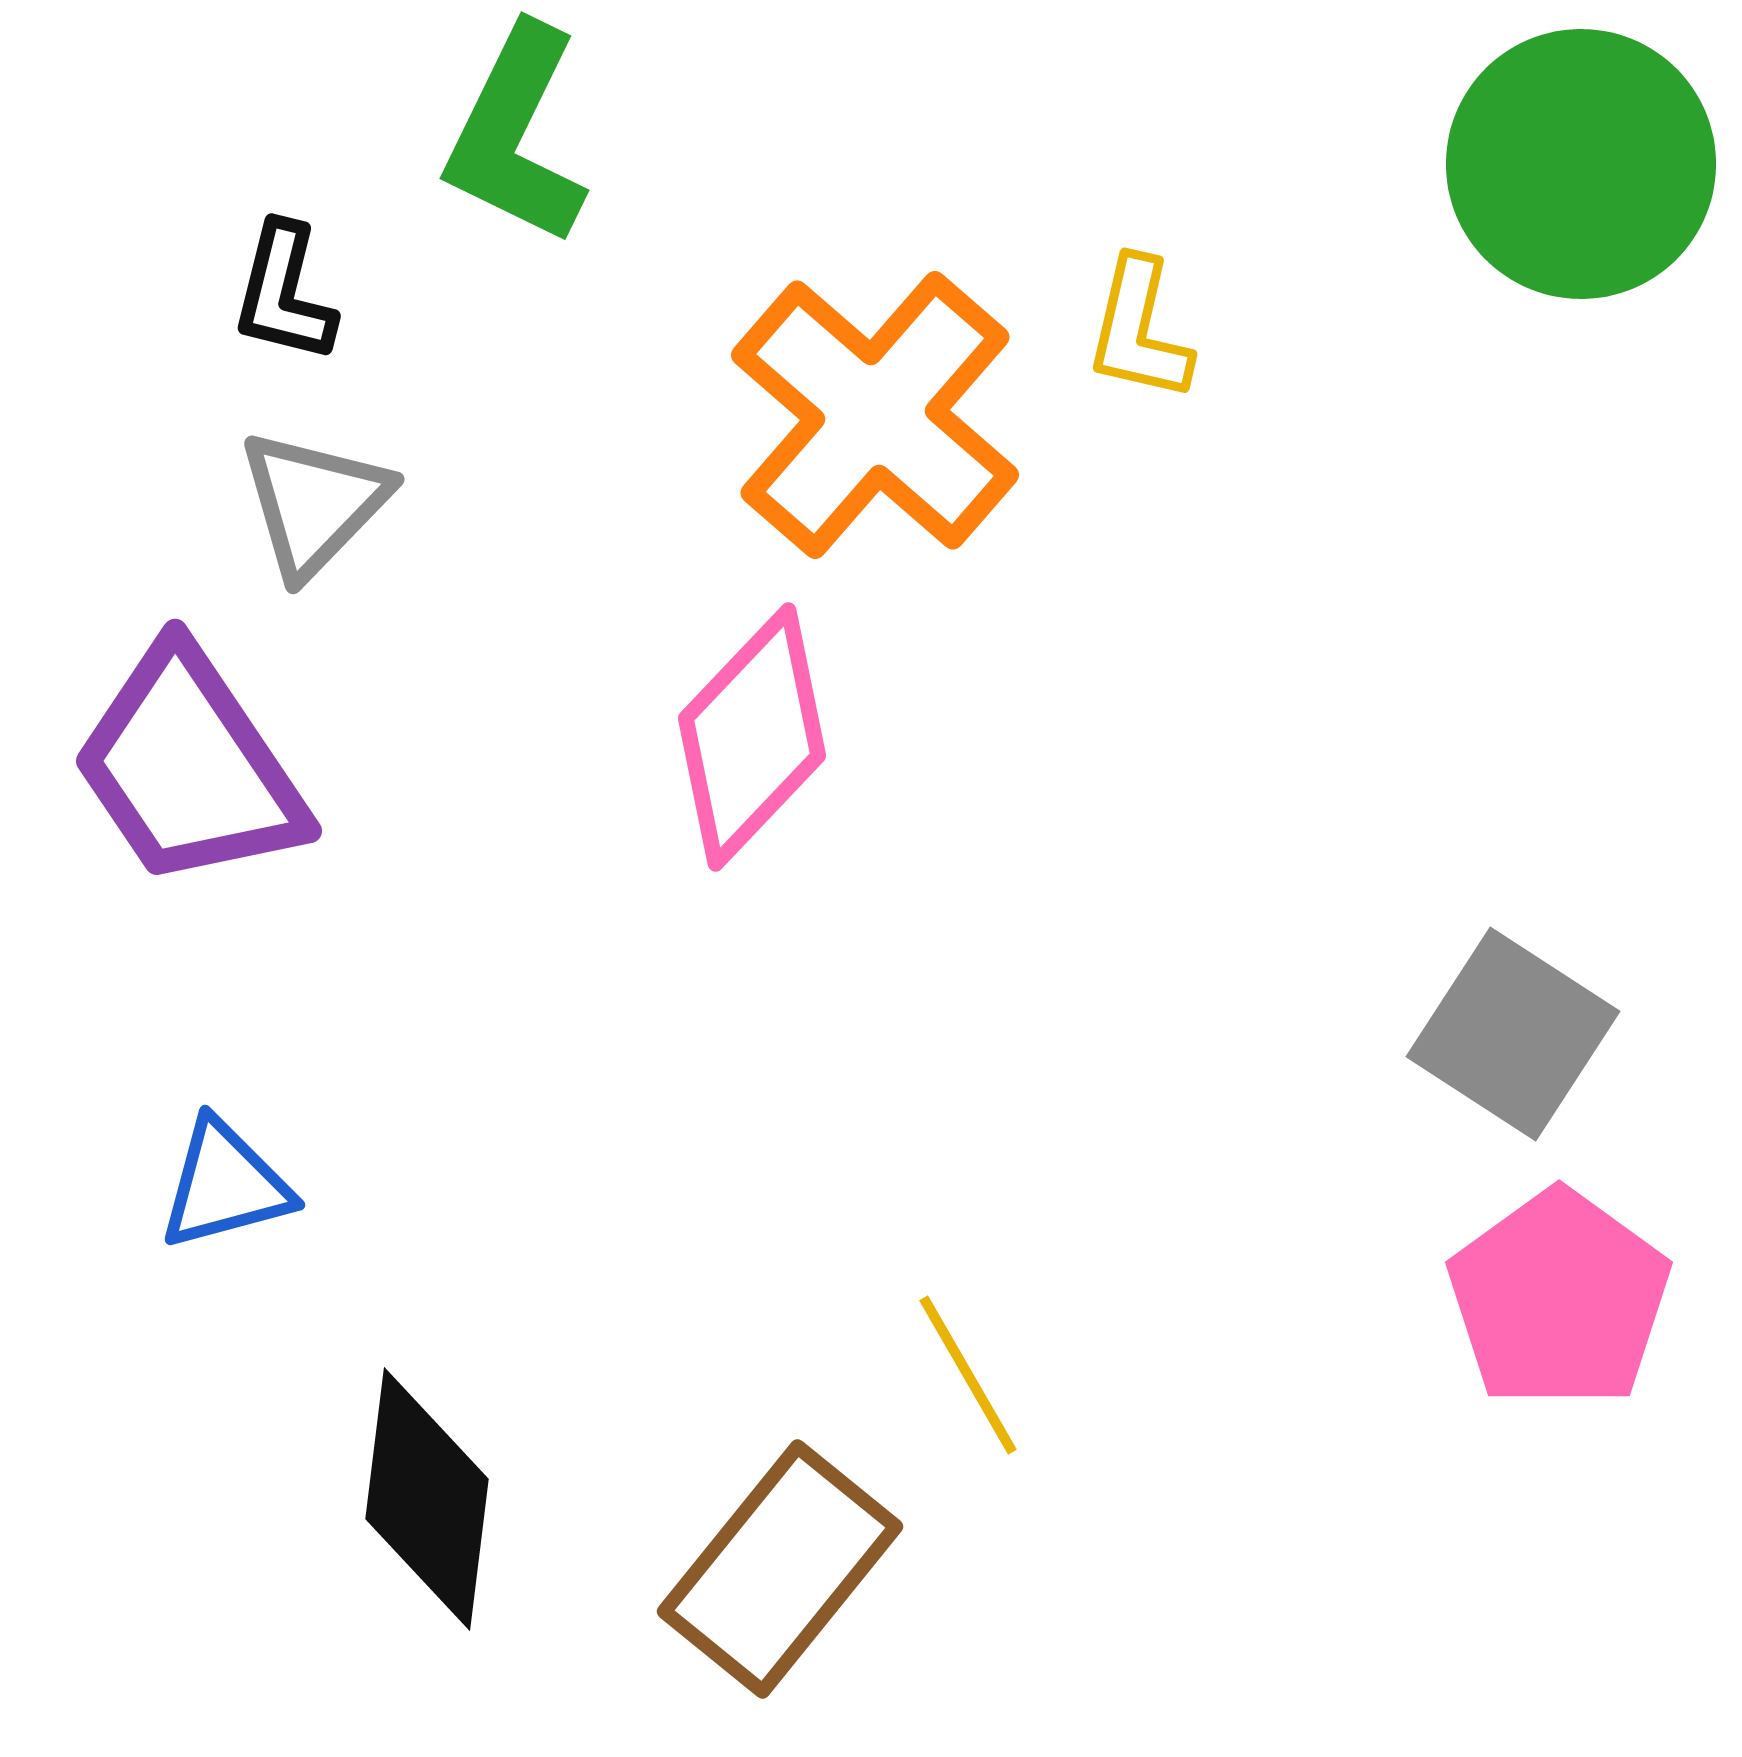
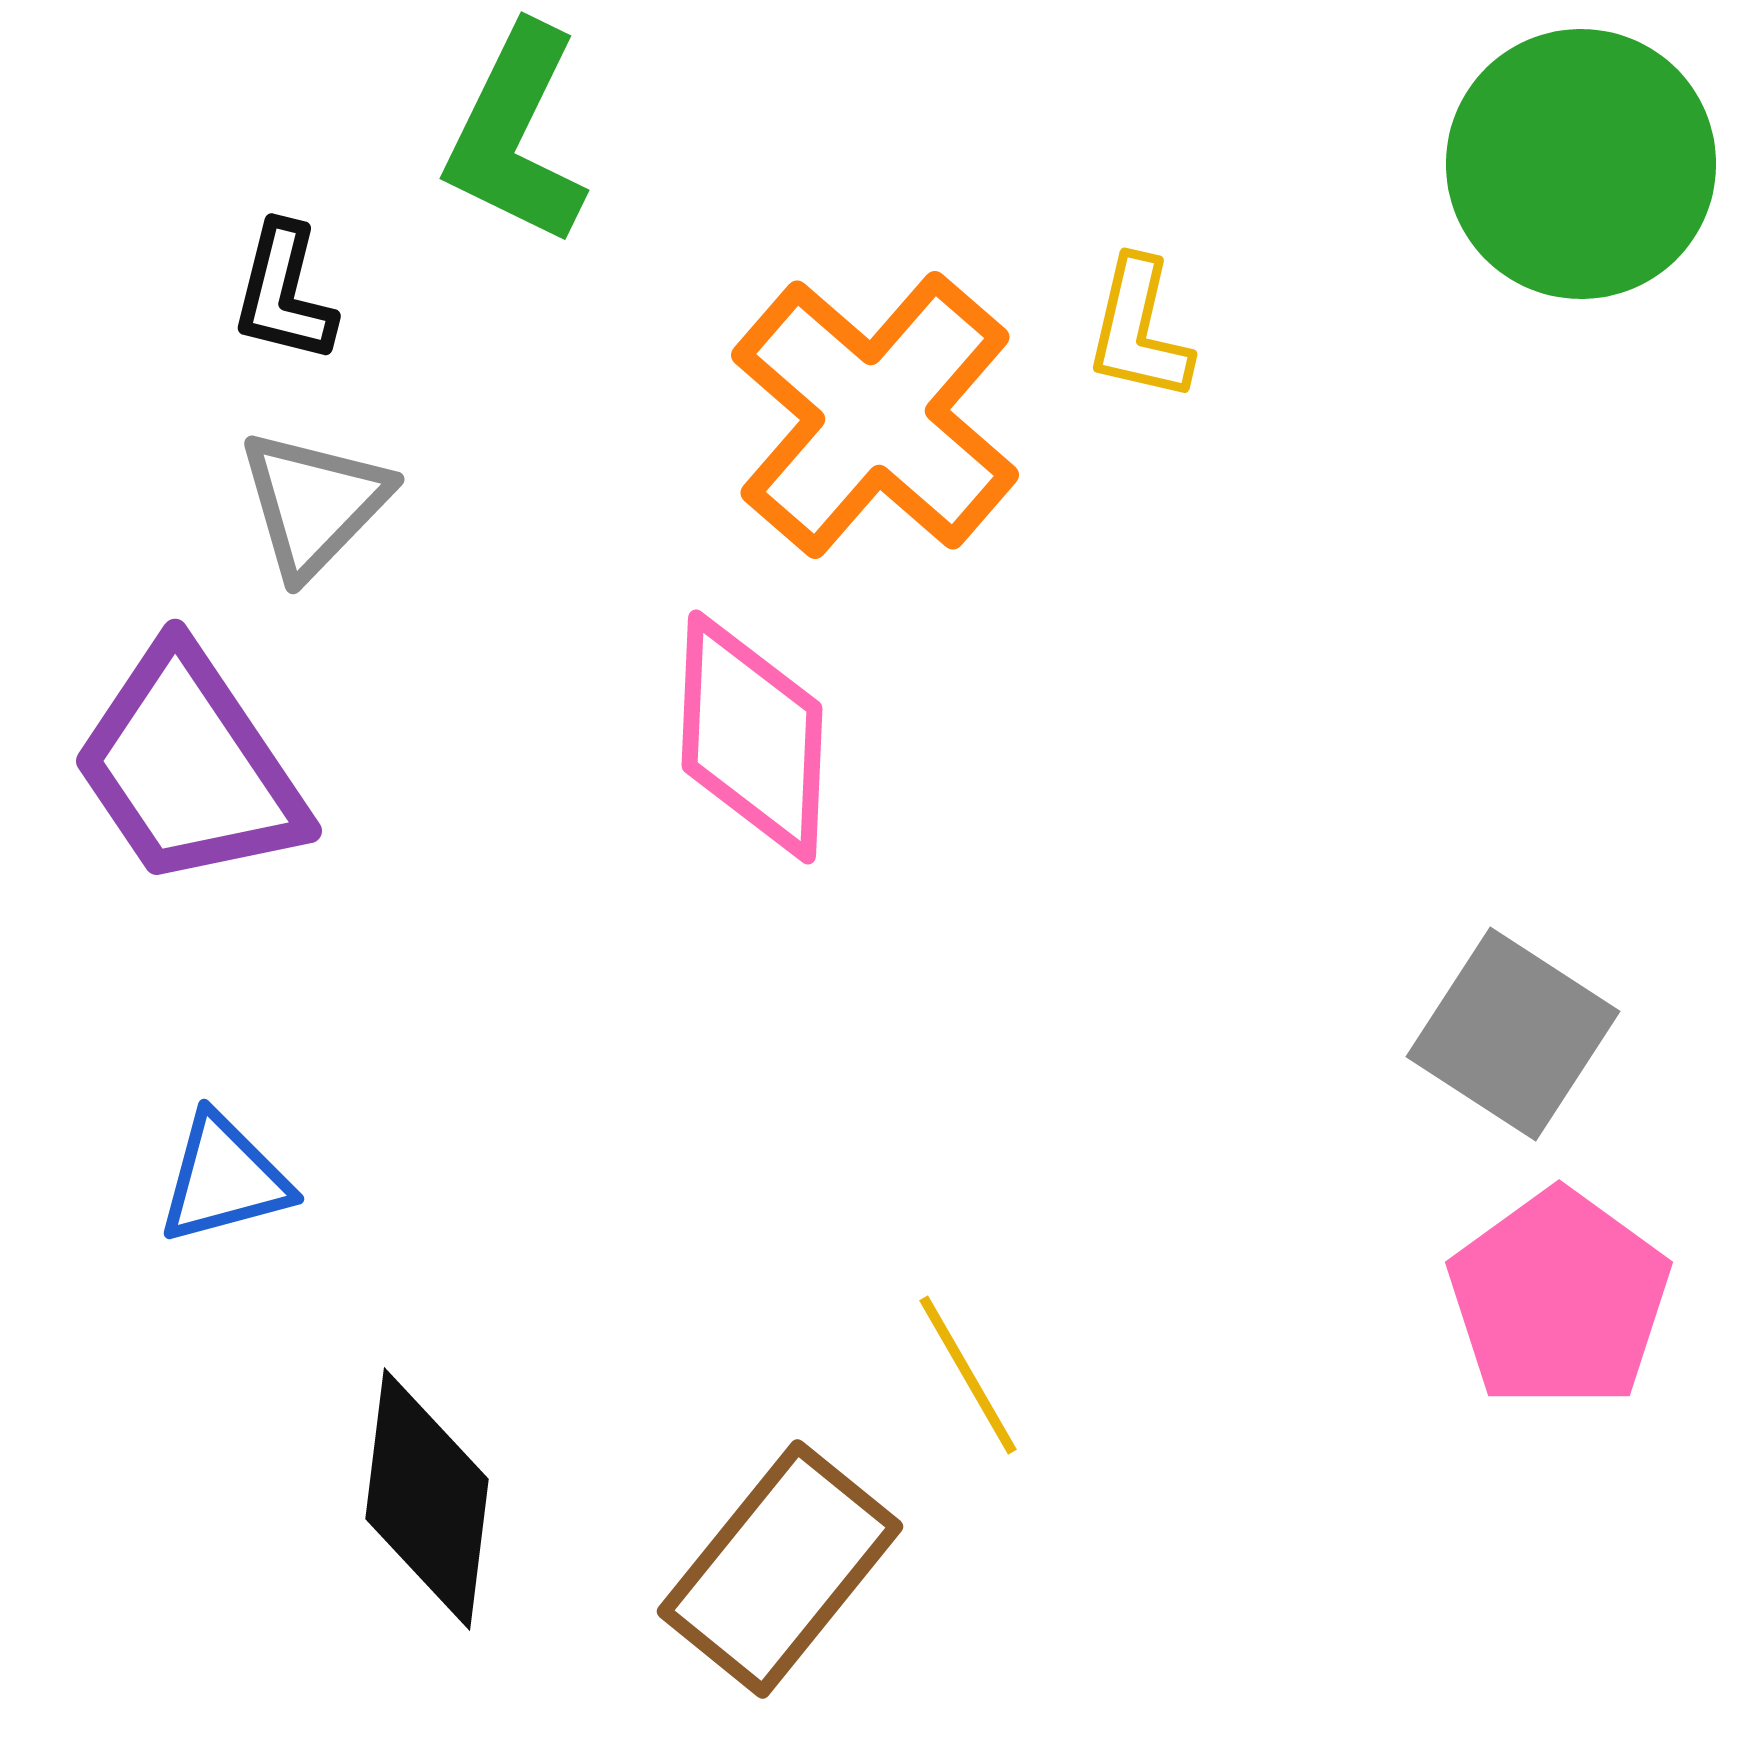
pink diamond: rotated 41 degrees counterclockwise
blue triangle: moved 1 px left, 6 px up
